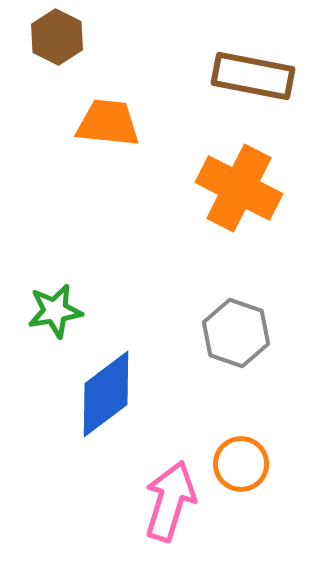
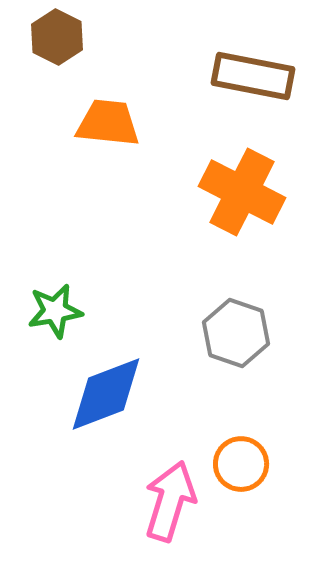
orange cross: moved 3 px right, 4 px down
blue diamond: rotated 16 degrees clockwise
